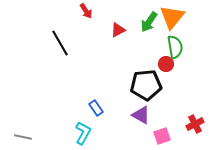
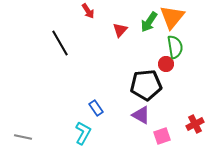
red arrow: moved 2 px right
red triangle: moved 2 px right; rotated 21 degrees counterclockwise
